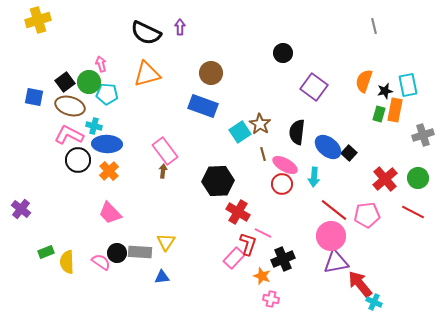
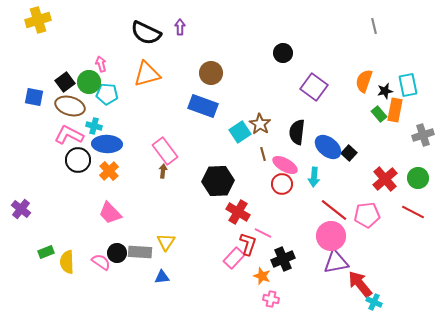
green rectangle at (379, 114): rotated 56 degrees counterclockwise
